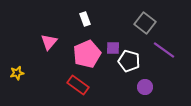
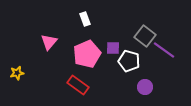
gray square: moved 13 px down
